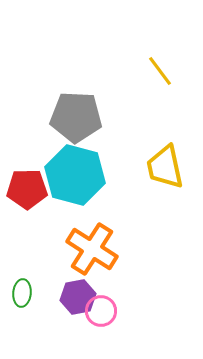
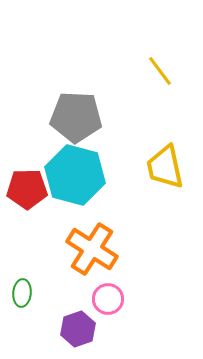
purple hexagon: moved 32 px down; rotated 8 degrees counterclockwise
pink circle: moved 7 px right, 12 px up
